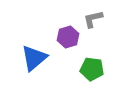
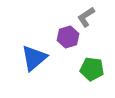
gray L-shape: moved 7 px left, 2 px up; rotated 20 degrees counterclockwise
